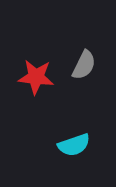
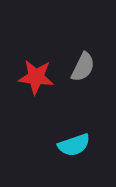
gray semicircle: moved 1 px left, 2 px down
